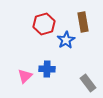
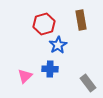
brown rectangle: moved 2 px left, 2 px up
blue star: moved 8 px left, 5 px down
blue cross: moved 3 px right
